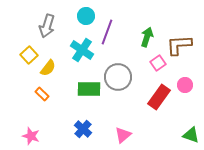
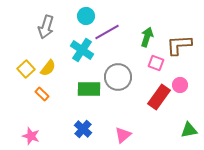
gray arrow: moved 1 px left, 1 px down
purple line: rotated 40 degrees clockwise
yellow square: moved 3 px left, 14 px down
pink square: moved 2 px left; rotated 35 degrees counterclockwise
pink circle: moved 5 px left
green triangle: moved 2 px left, 5 px up; rotated 30 degrees counterclockwise
